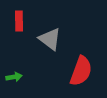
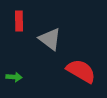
red semicircle: rotated 80 degrees counterclockwise
green arrow: rotated 14 degrees clockwise
